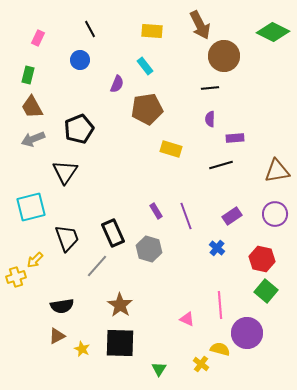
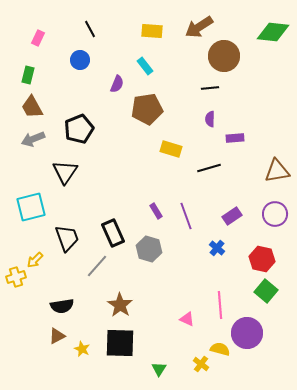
brown arrow at (200, 25): moved 1 px left, 2 px down; rotated 84 degrees clockwise
green diamond at (273, 32): rotated 20 degrees counterclockwise
black line at (221, 165): moved 12 px left, 3 px down
